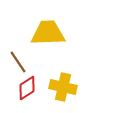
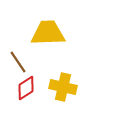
red diamond: moved 1 px left
